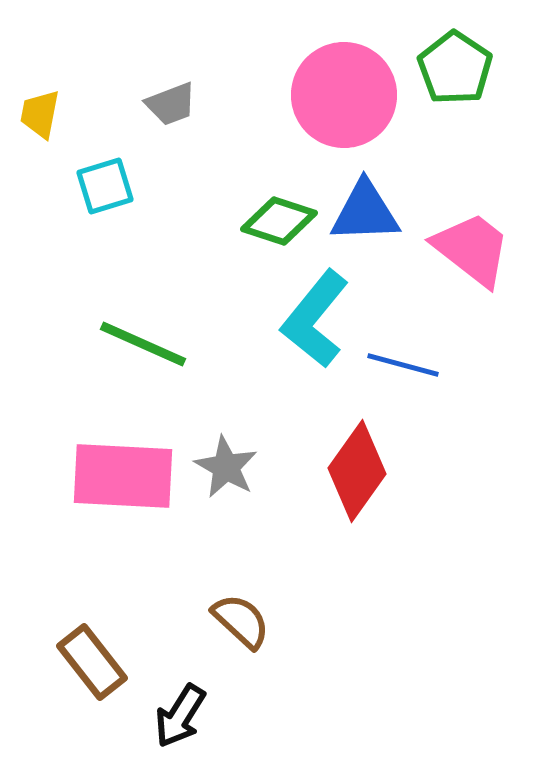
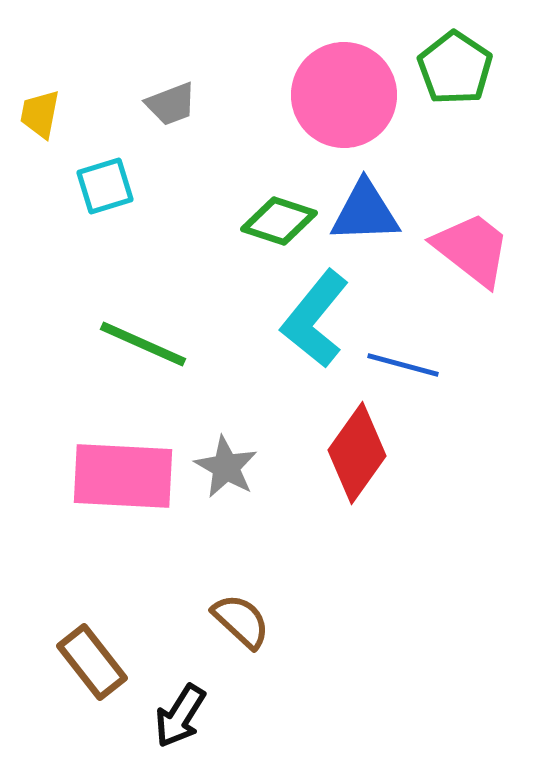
red diamond: moved 18 px up
